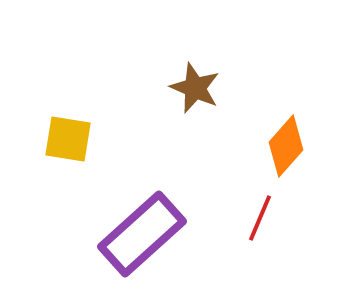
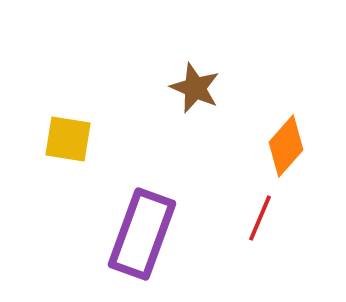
purple rectangle: rotated 28 degrees counterclockwise
